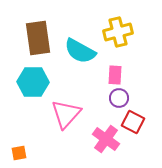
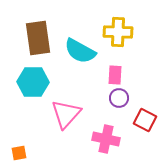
yellow cross: rotated 16 degrees clockwise
red square: moved 12 px right, 2 px up
pink cross: rotated 24 degrees counterclockwise
